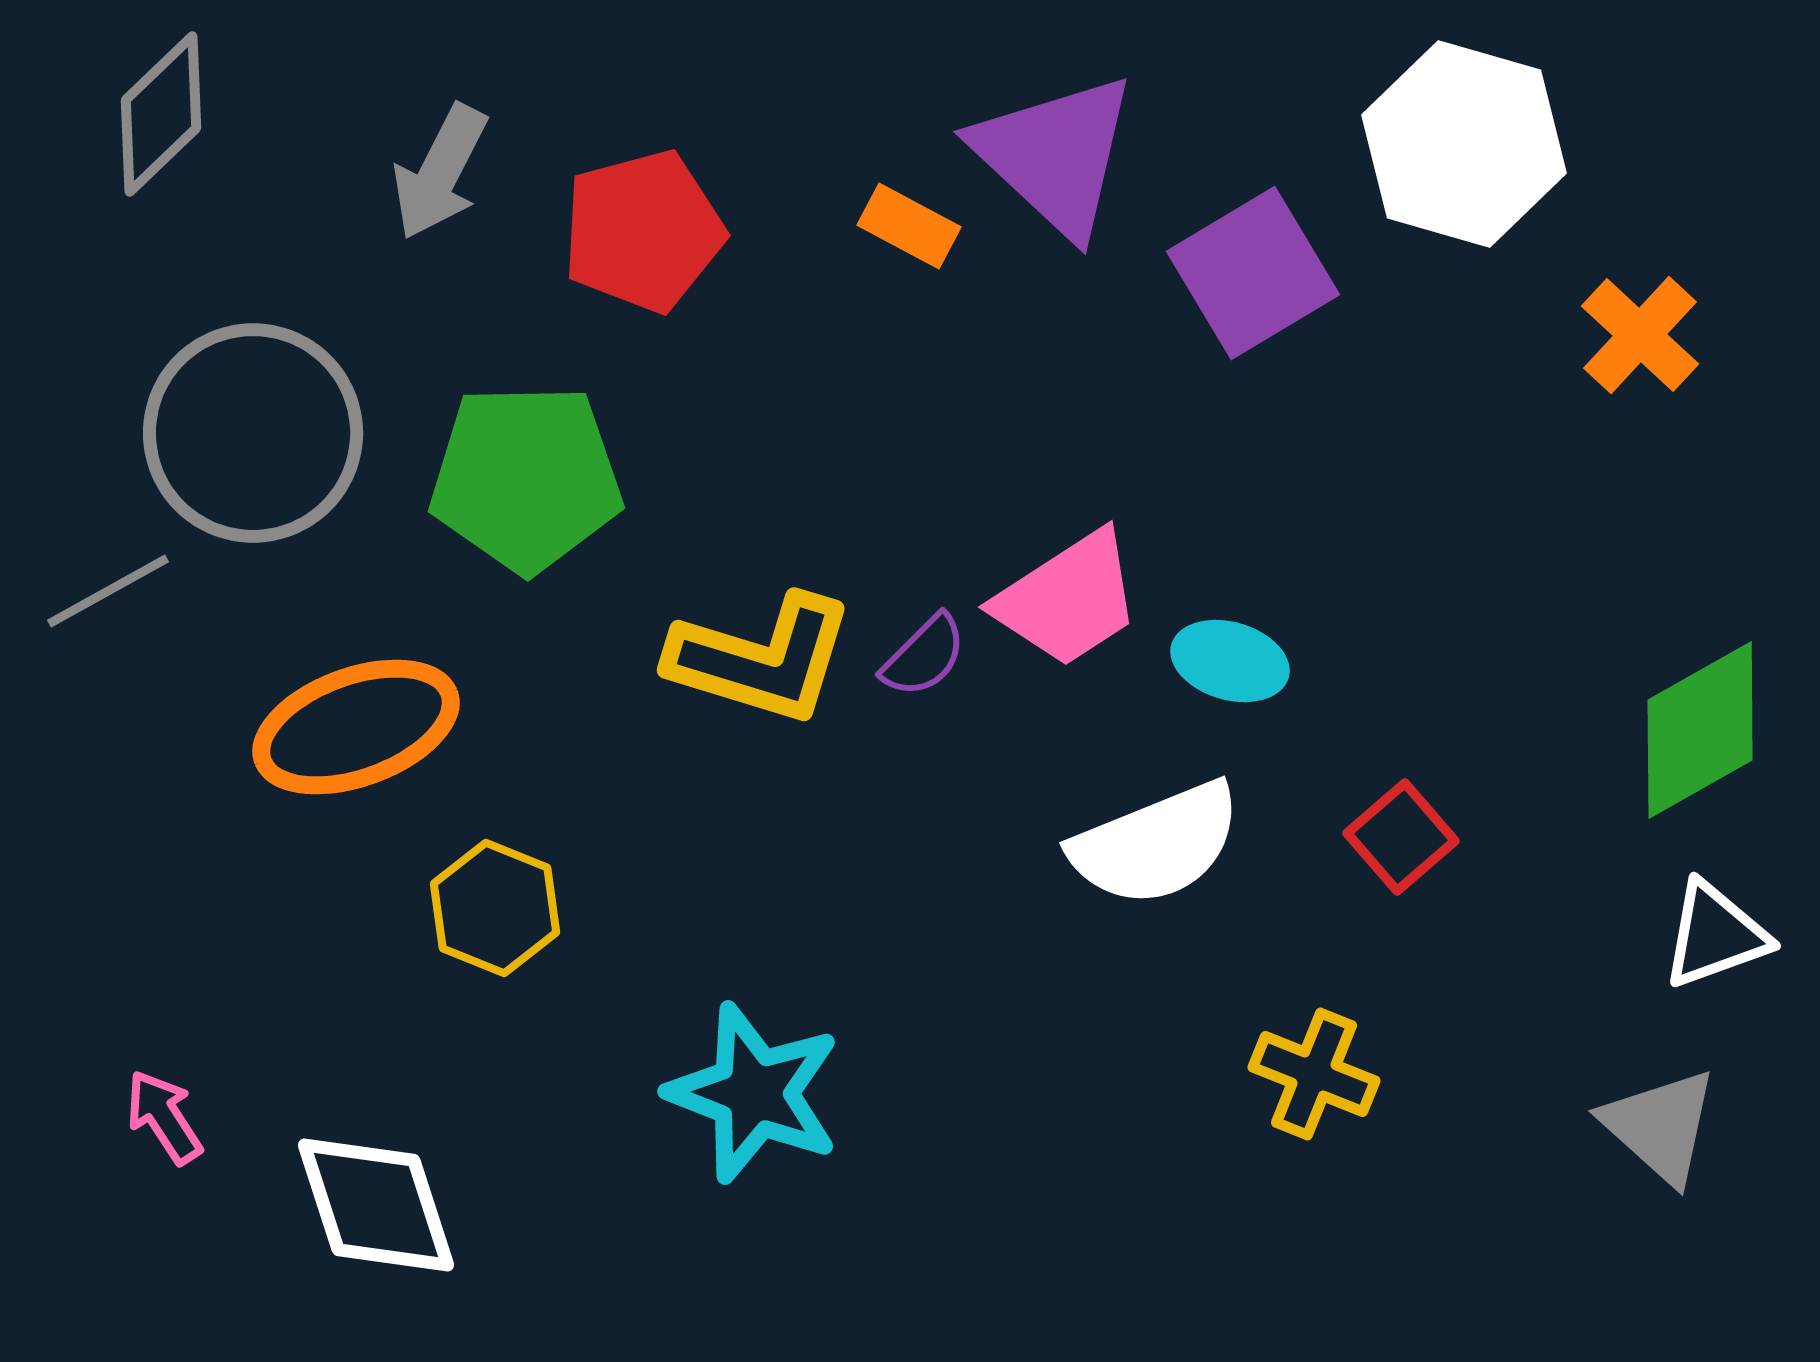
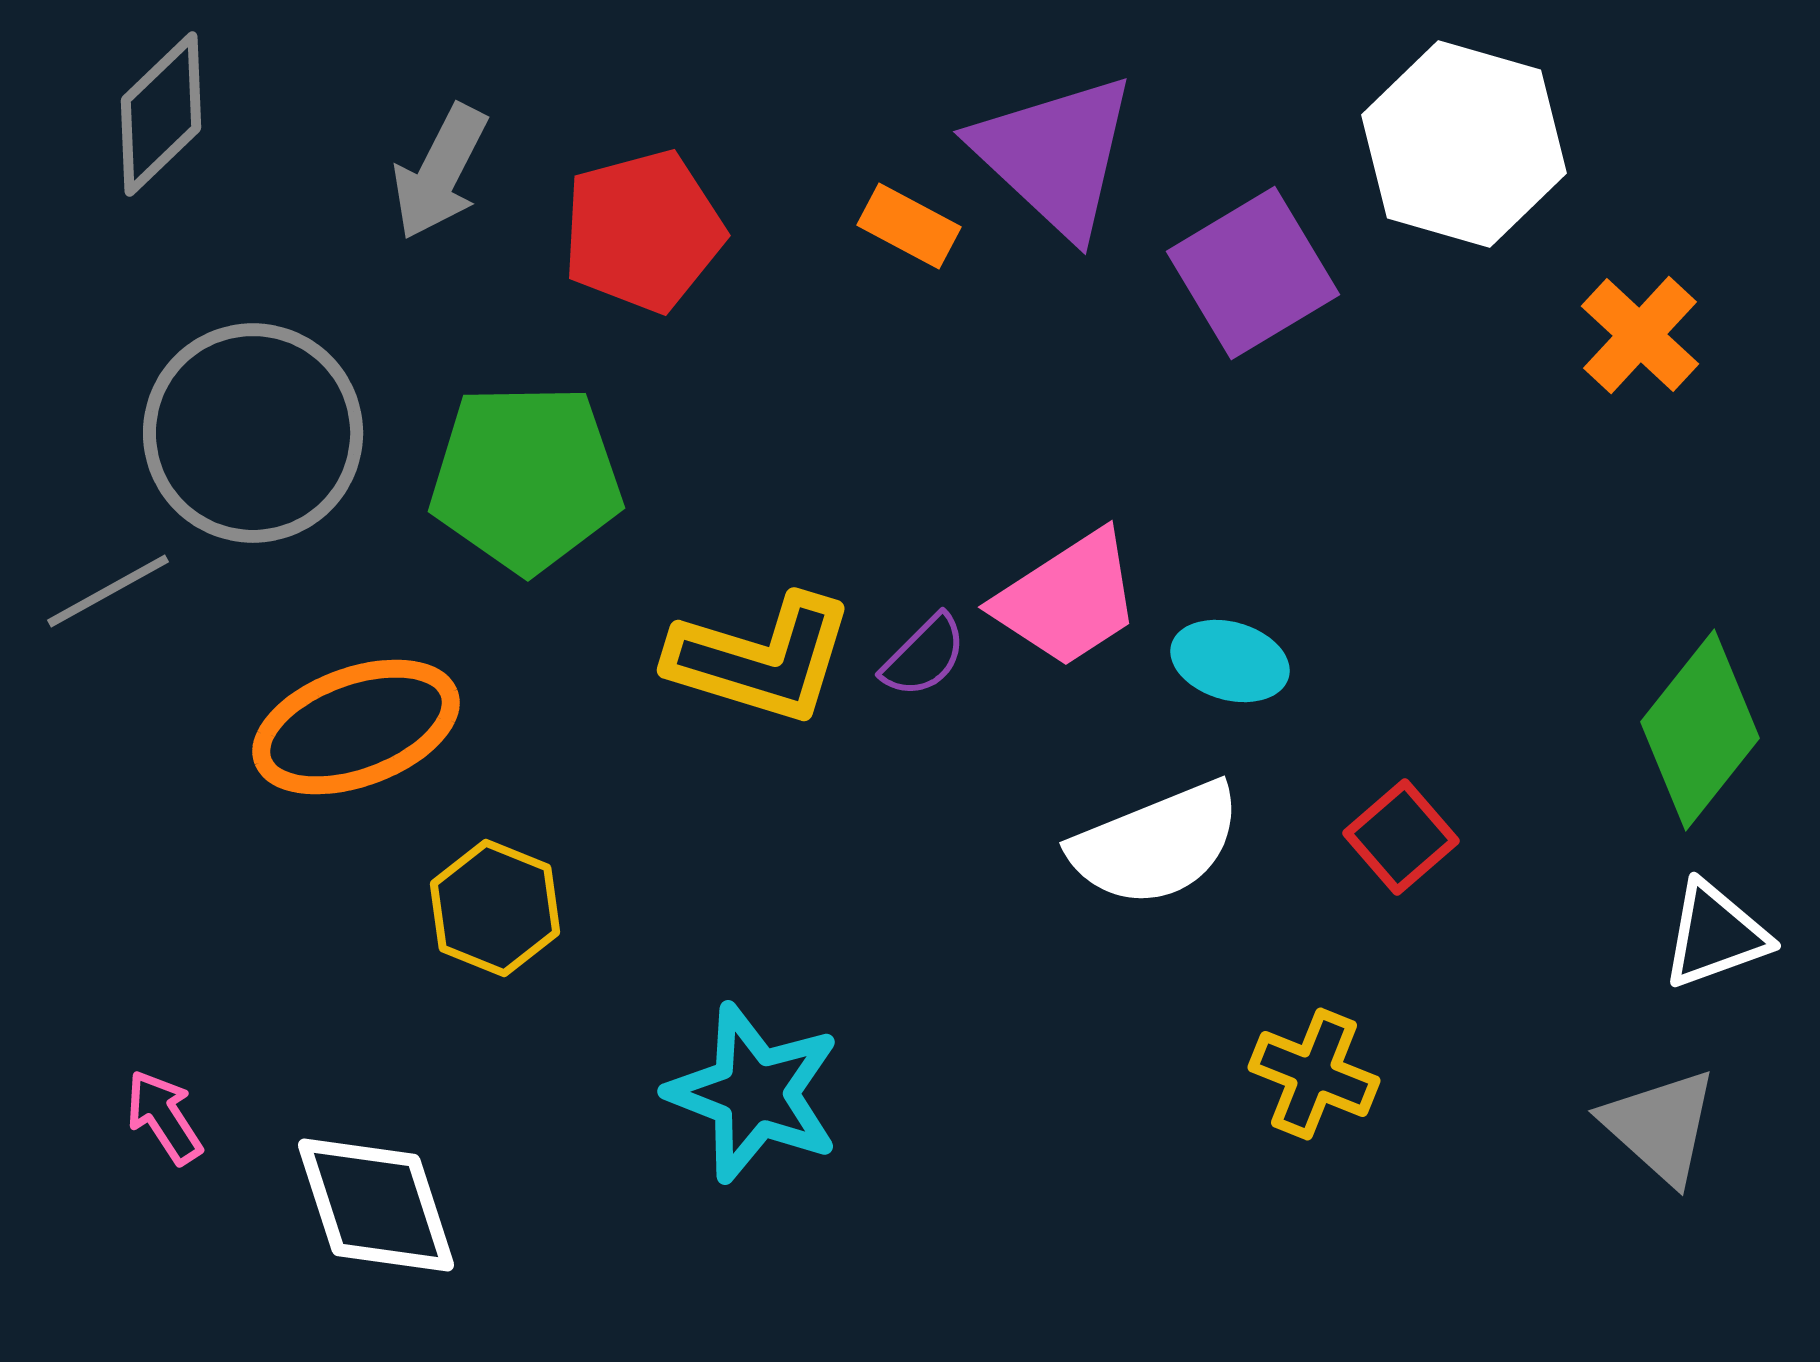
green diamond: rotated 22 degrees counterclockwise
